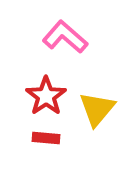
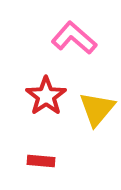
pink L-shape: moved 9 px right, 1 px down
red rectangle: moved 5 px left, 23 px down
